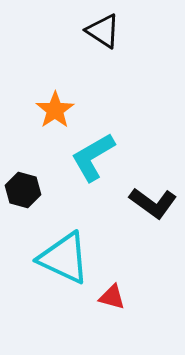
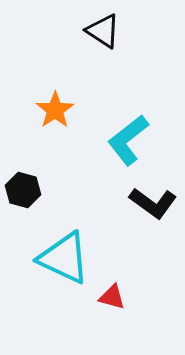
cyan L-shape: moved 35 px right, 17 px up; rotated 8 degrees counterclockwise
